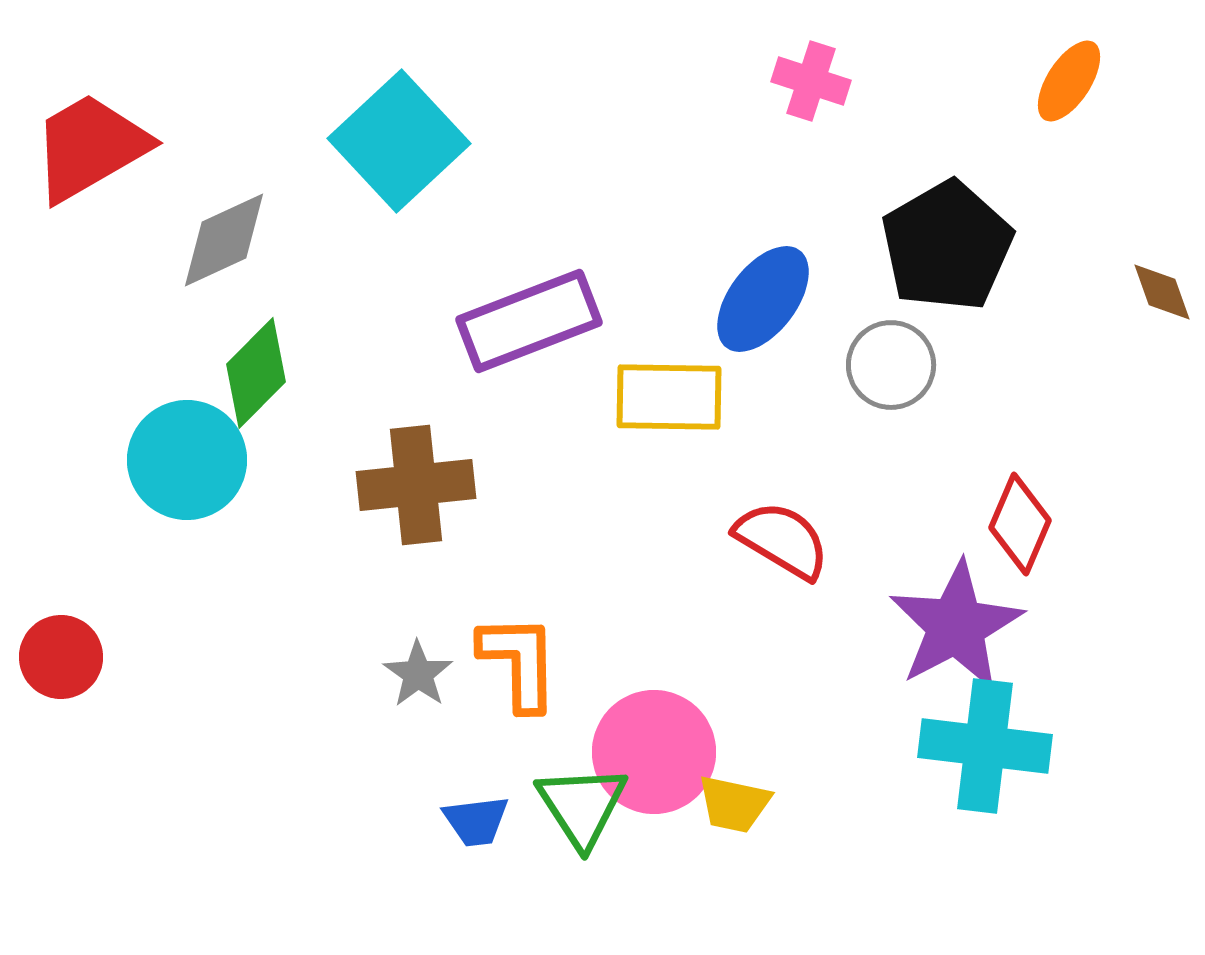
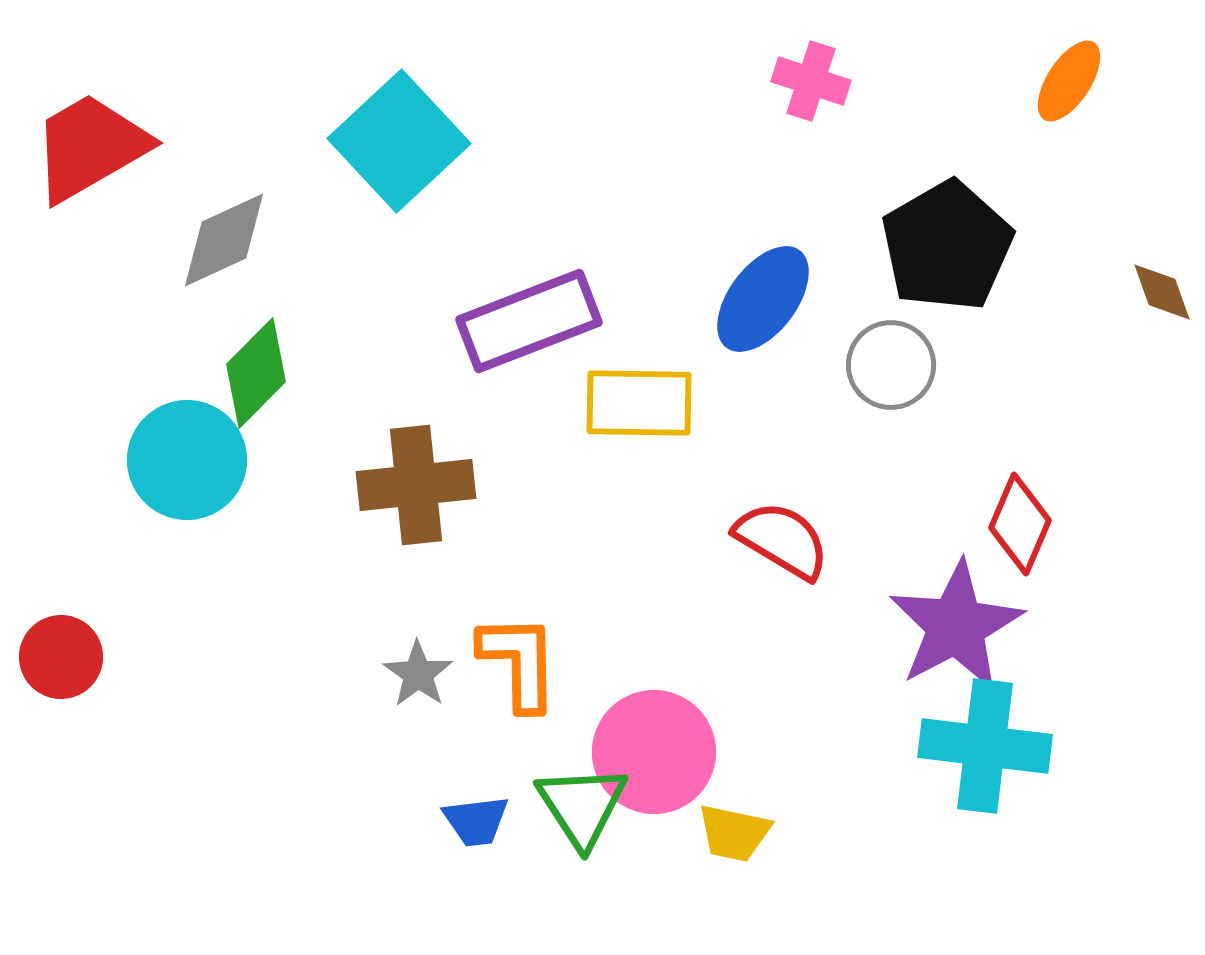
yellow rectangle: moved 30 px left, 6 px down
yellow trapezoid: moved 29 px down
